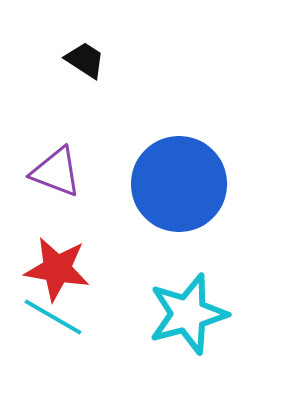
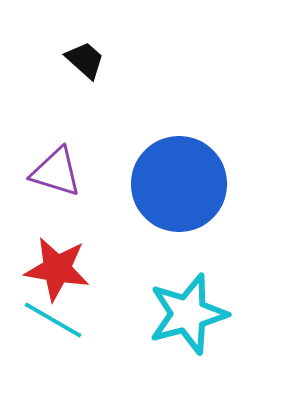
black trapezoid: rotated 9 degrees clockwise
purple triangle: rotated 4 degrees counterclockwise
cyan line: moved 3 px down
